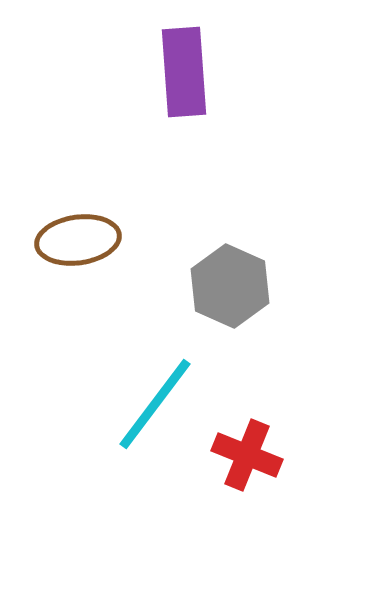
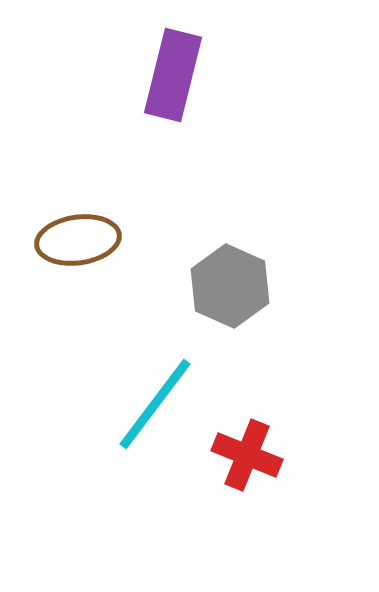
purple rectangle: moved 11 px left, 3 px down; rotated 18 degrees clockwise
